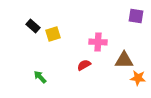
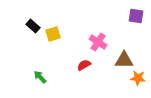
pink cross: rotated 30 degrees clockwise
